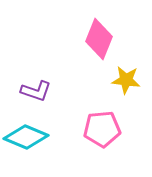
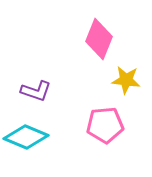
pink pentagon: moved 3 px right, 4 px up
